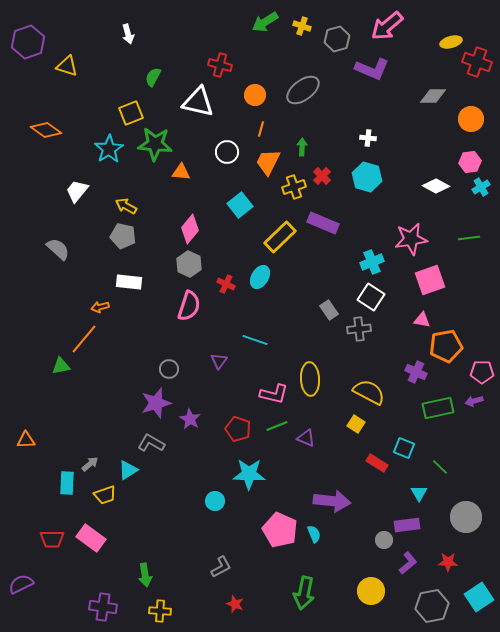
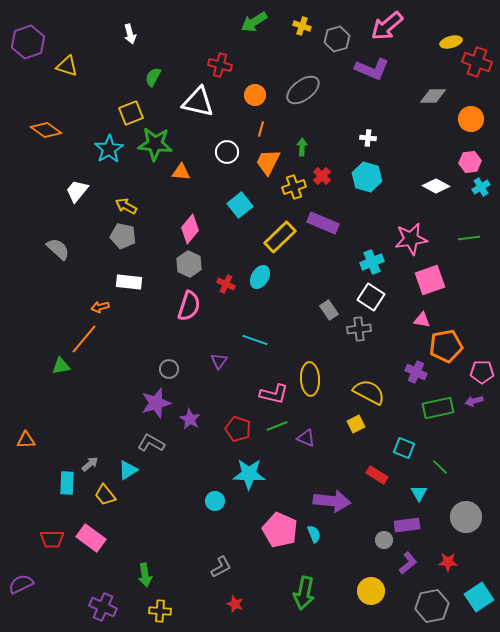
green arrow at (265, 22): moved 11 px left
white arrow at (128, 34): moved 2 px right
yellow square at (356, 424): rotated 30 degrees clockwise
red rectangle at (377, 463): moved 12 px down
yellow trapezoid at (105, 495): rotated 70 degrees clockwise
purple cross at (103, 607): rotated 16 degrees clockwise
